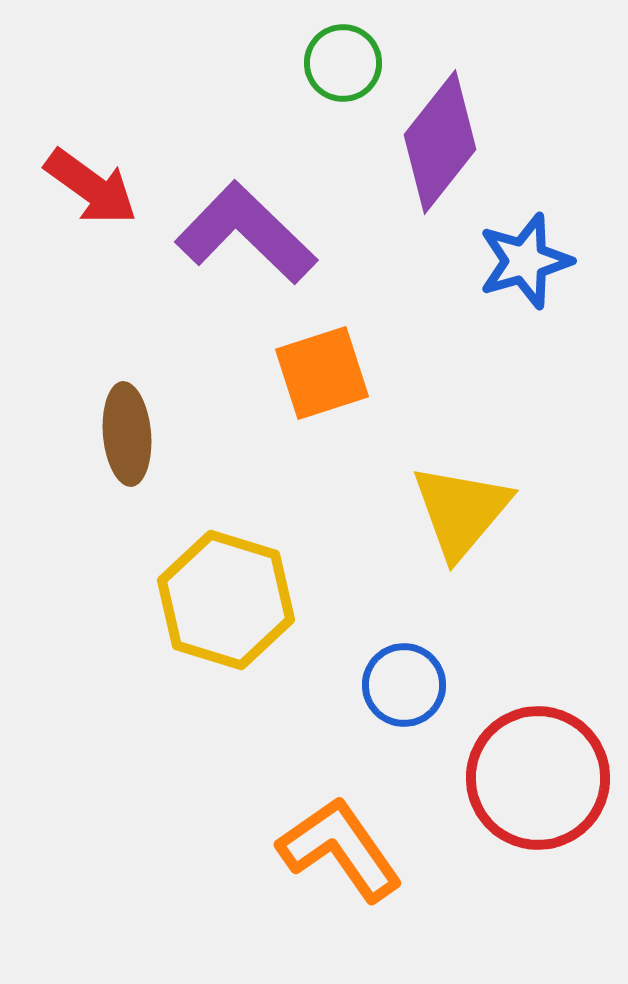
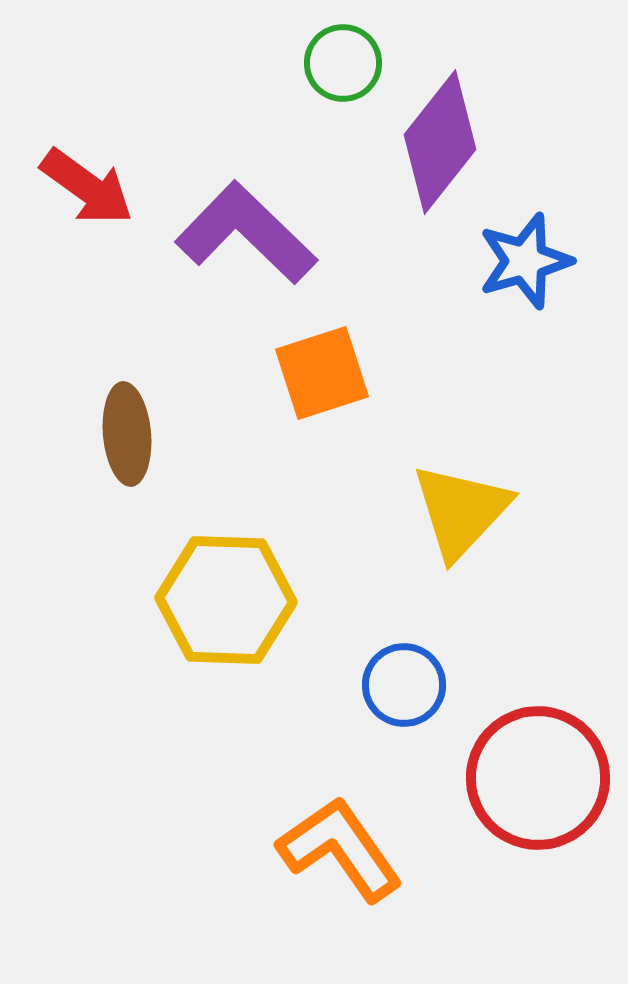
red arrow: moved 4 px left
yellow triangle: rotated 3 degrees clockwise
yellow hexagon: rotated 15 degrees counterclockwise
